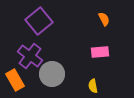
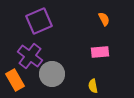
purple square: rotated 16 degrees clockwise
